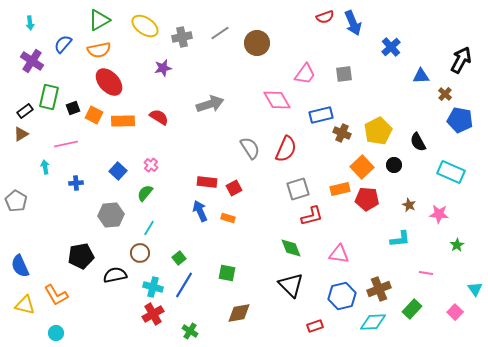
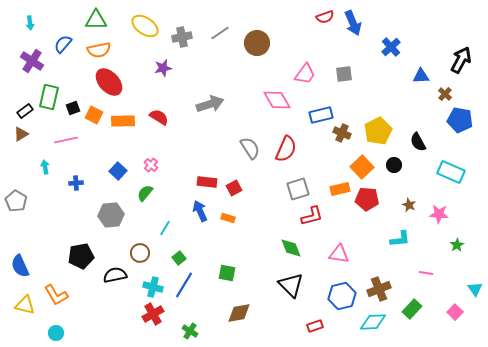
green triangle at (99, 20): moved 3 px left; rotated 30 degrees clockwise
pink line at (66, 144): moved 4 px up
cyan line at (149, 228): moved 16 px right
